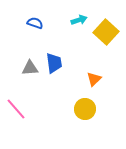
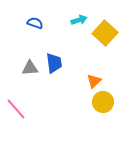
yellow square: moved 1 px left, 1 px down
orange triangle: moved 2 px down
yellow circle: moved 18 px right, 7 px up
